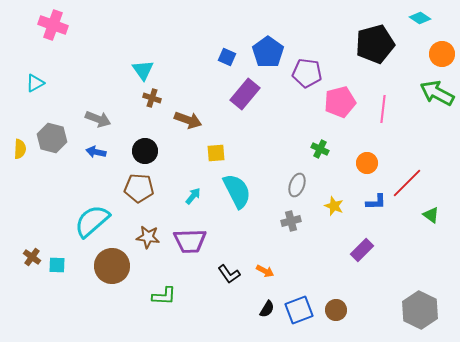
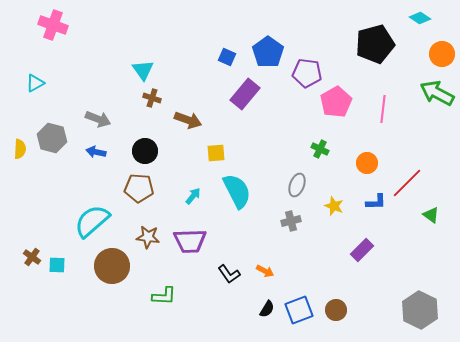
pink pentagon at (340, 102): moved 4 px left; rotated 16 degrees counterclockwise
